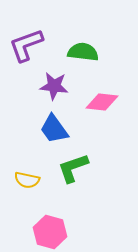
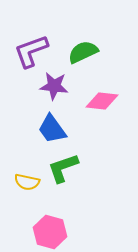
purple L-shape: moved 5 px right, 6 px down
green semicircle: rotated 32 degrees counterclockwise
pink diamond: moved 1 px up
blue trapezoid: moved 2 px left
green L-shape: moved 10 px left
yellow semicircle: moved 2 px down
